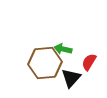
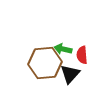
red semicircle: moved 7 px left, 7 px up; rotated 36 degrees counterclockwise
black triangle: moved 1 px left, 4 px up
